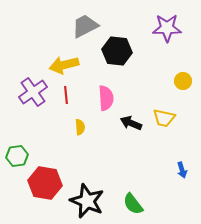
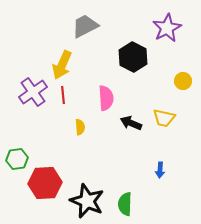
purple star: rotated 28 degrees counterclockwise
black hexagon: moved 16 px right, 6 px down; rotated 20 degrees clockwise
yellow arrow: moved 2 px left; rotated 52 degrees counterclockwise
red line: moved 3 px left
green hexagon: moved 3 px down
blue arrow: moved 22 px left; rotated 21 degrees clockwise
red hexagon: rotated 12 degrees counterclockwise
green semicircle: moved 8 px left; rotated 40 degrees clockwise
